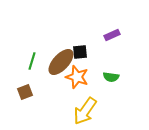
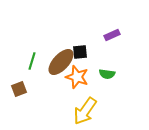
green semicircle: moved 4 px left, 3 px up
brown square: moved 6 px left, 3 px up
